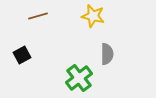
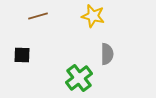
black square: rotated 30 degrees clockwise
